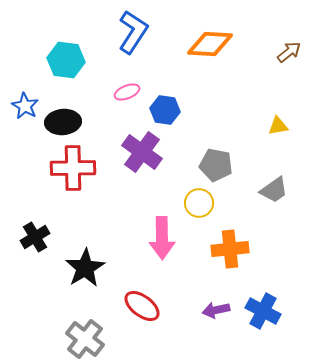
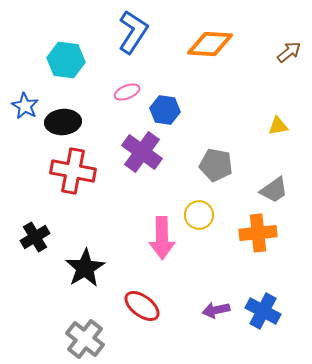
red cross: moved 3 px down; rotated 12 degrees clockwise
yellow circle: moved 12 px down
orange cross: moved 28 px right, 16 px up
